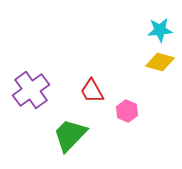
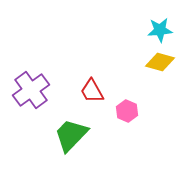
green trapezoid: moved 1 px right
